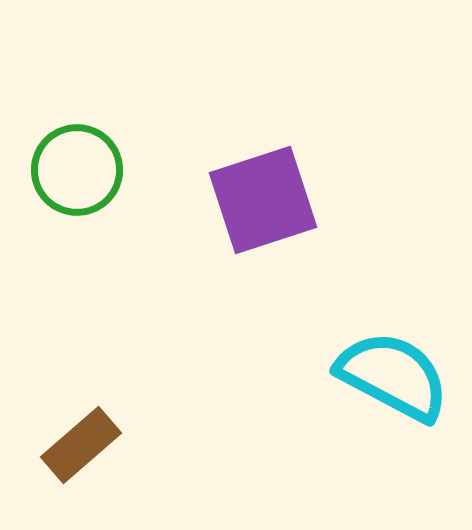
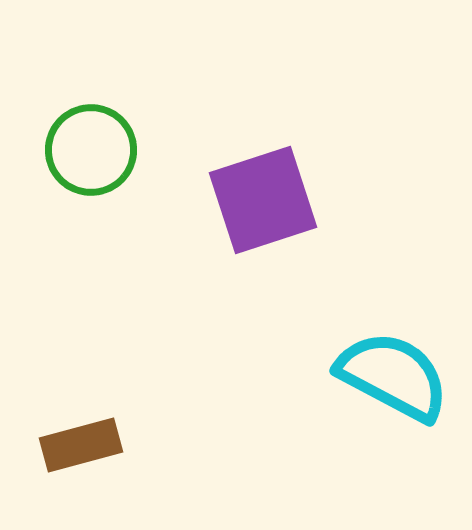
green circle: moved 14 px right, 20 px up
brown rectangle: rotated 26 degrees clockwise
